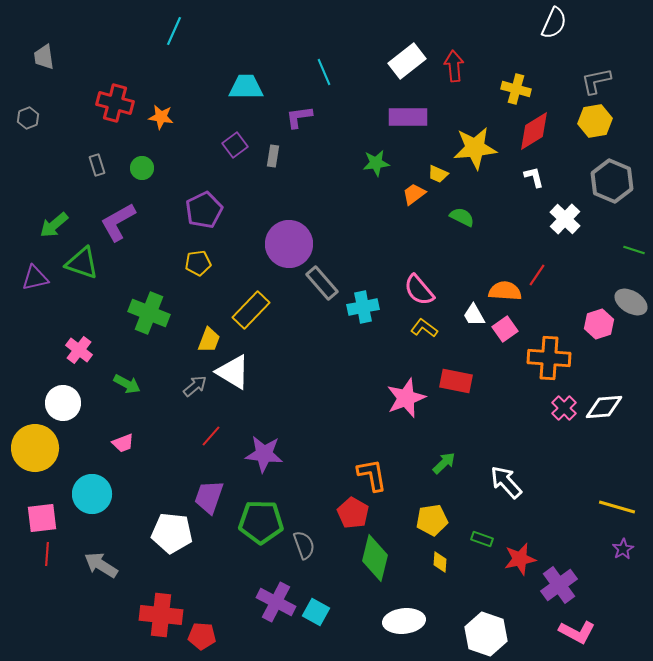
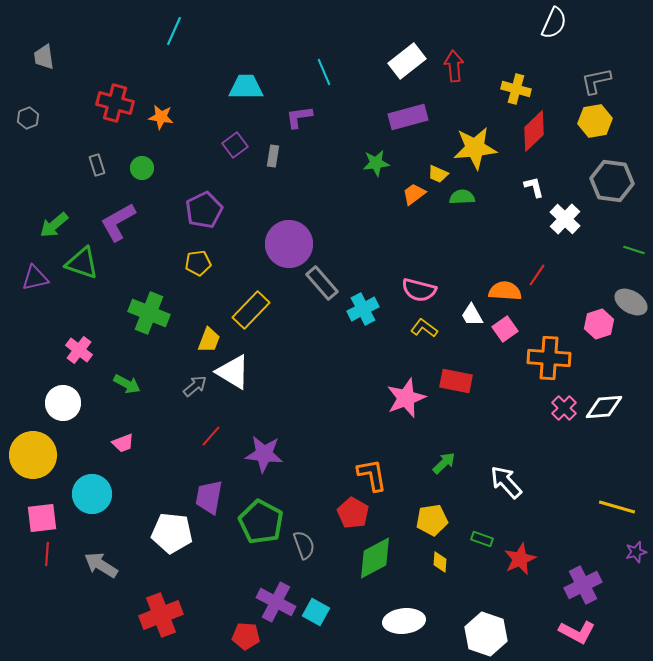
purple rectangle at (408, 117): rotated 15 degrees counterclockwise
red diamond at (534, 131): rotated 12 degrees counterclockwise
white L-shape at (534, 177): moved 10 px down
gray hexagon at (612, 181): rotated 15 degrees counterclockwise
green semicircle at (462, 217): moved 20 px up; rotated 30 degrees counterclockwise
pink semicircle at (419, 290): rotated 36 degrees counterclockwise
cyan cross at (363, 307): moved 2 px down; rotated 16 degrees counterclockwise
white trapezoid at (474, 315): moved 2 px left
yellow circle at (35, 448): moved 2 px left, 7 px down
purple trapezoid at (209, 497): rotated 9 degrees counterclockwise
green pentagon at (261, 522): rotated 27 degrees clockwise
purple star at (623, 549): moved 13 px right, 3 px down; rotated 15 degrees clockwise
green diamond at (375, 558): rotated 48 degrees clockwise
red star at (520, 559): rotated 12 degrees counterclockwise
purple cross at (559, 585): moved 24 px right; rotated 9 degrees clockwise
red cross at (161, 615): rotated 27 degrees counterclockwise
red pentagon at (202, 636): moved 44 px right
